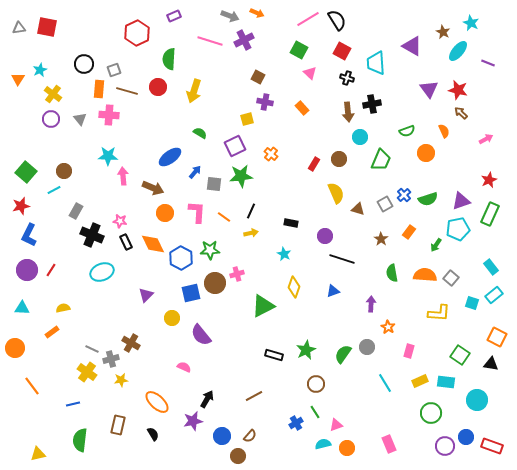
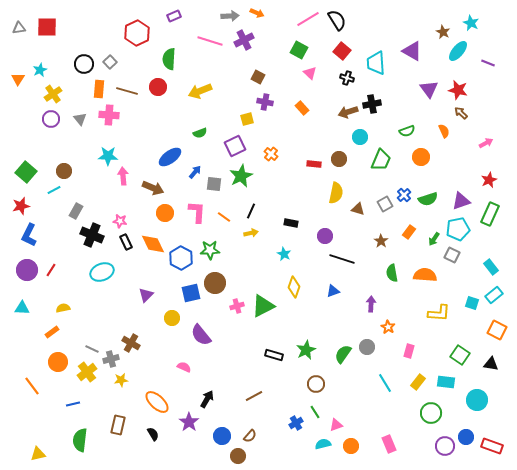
gray arrow at (230, 16): rotated 24 degrees counterclockwise
red square at (47, 27): rotated 10 degrees counterclockwise
purple triangle at (412, 46): moved 5 px down
red square at (342, 51): rotated 12 degrees clockwise
gray square at (114, 70): moved 4 px left, 8 px up; rotated 24 degrees counterclockwise
yellow arrow at (194, 91): moved 6 px right; rotated 50 degrees clockwise
yellow cross at (53, 94): rotated 18 degrees clockwise
brown arrow at (348, 112): rotated 78 degrees clockwise
green semicircle at (200, 133): rotated 128 degrees clockwise
pink arrow at (486, 139): moved 4 px down
orange circle at (426, 153): moved 5 px left, 4 px down
red rectangle at (314, 164): rotated 64 degrees clockwise
green star at (241, 176): rotated 20 degrees counterclockwise
yellow semicircle at (336, 193): rotated 35 degrees clockwise
brown star at (381, 239): moved 2 px down
green arrow at (436, 245): moved 2 px left, 6 px up
pink cross at (237, 274): moved 32 px down
gray square at (451, 278): moved 1 px right, 23 px up; rotated 14 degrees counterclockwise
orange square at (497, 337): moved 7 px up
orange circle at (15, 348): moved 43 px right, 14 px down
yellow cross at (87, 372): rotated 18 degrees clockwise
yellow rectangle at (420, 381): moved 2 px left, 1 px down; rotated 28 degrees counterclockwise
purple star at (193, 421): moved 4 px left, 1 px down; rotated 24 degrees counterclockwise
orange circle at (347, 448): moved 4 px right, 2 px up
